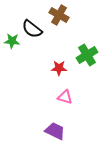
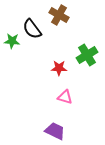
black semicircle: rotated 15 degrees clockwise
